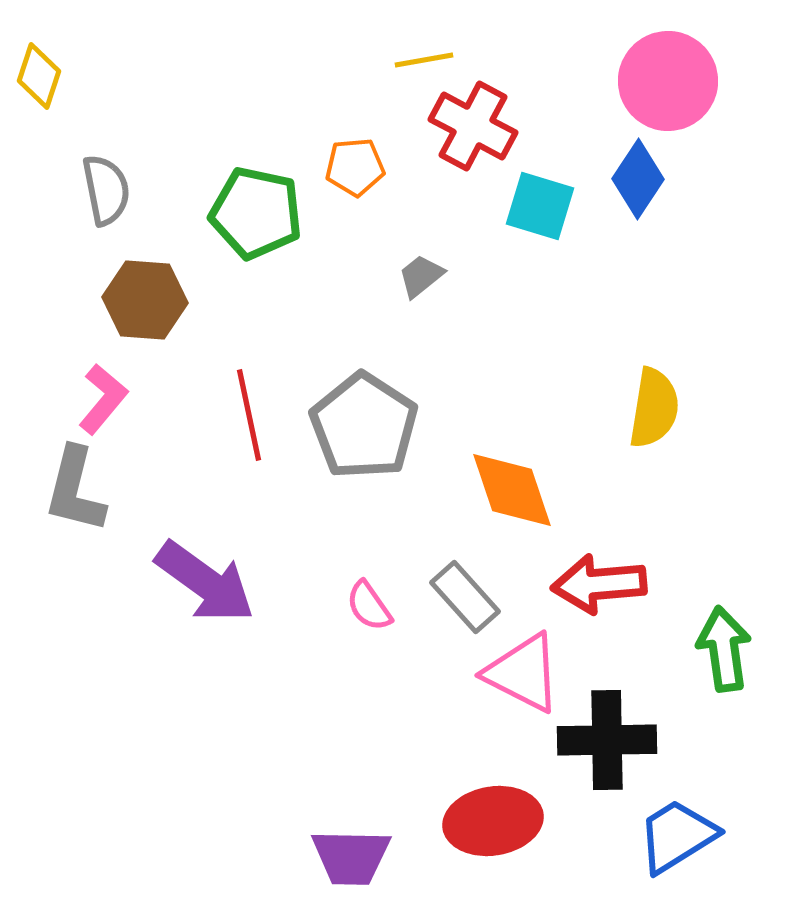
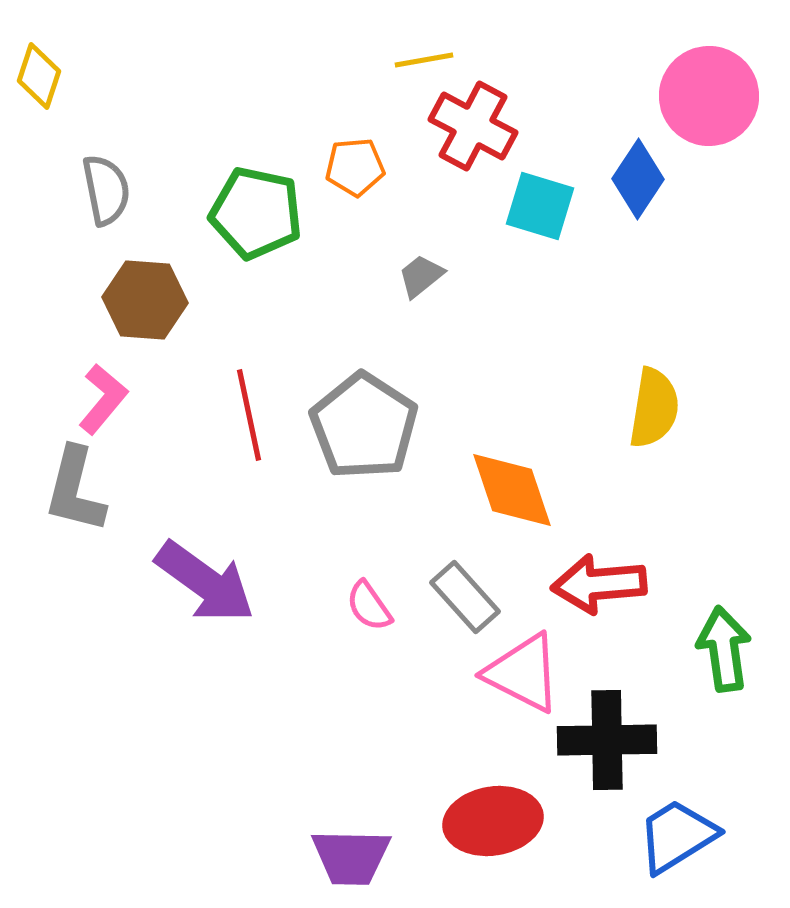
pink circle: moved 41 px right, 15 px down
